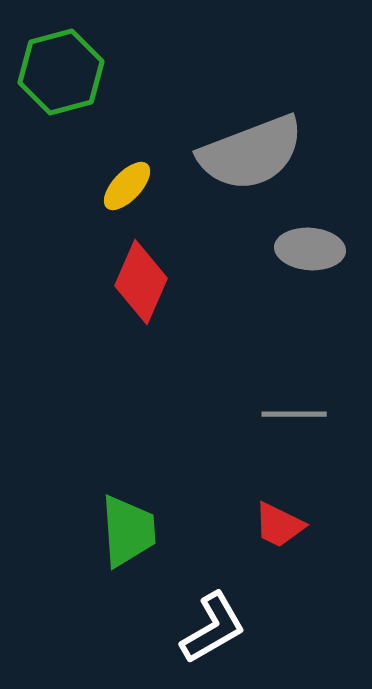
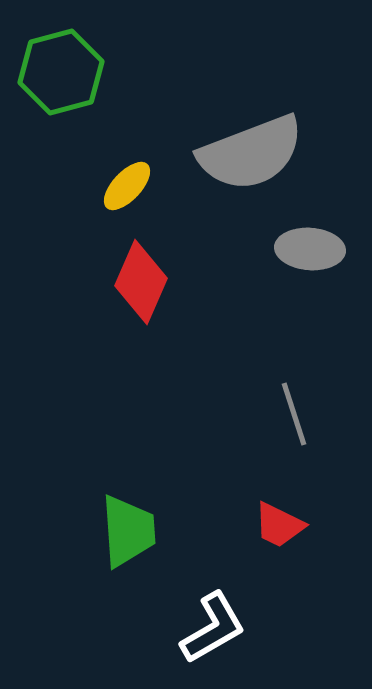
gray line: rotated 72 degrees clockwise
